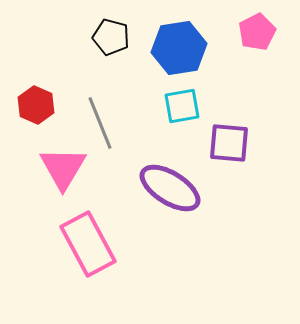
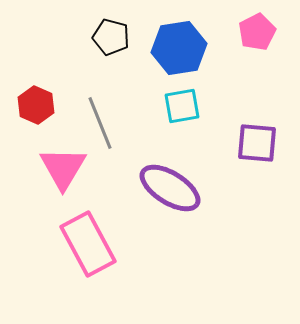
purple square: moved 28 px right
